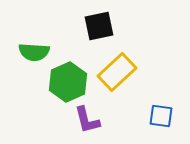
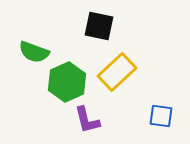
black square: rotated 24 degrees clockwise
green semicircle: rotated 16 degrees clockwise
green hexagon: moved 1 px left
